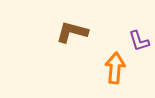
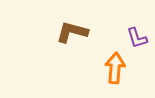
purple L-shape: moved 2 px left, 3 px up
